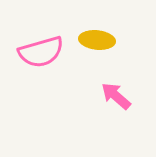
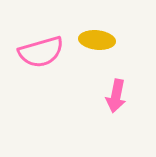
pink arrow: rotated 120 degrees counterclockwise
